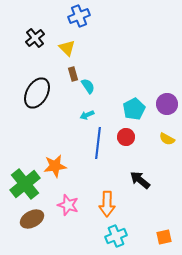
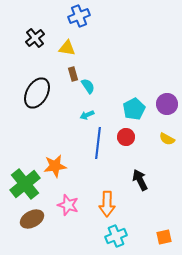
yellow triangle: rotated 36 degrees counterclockwise
black arrow: rotated 25 degrees clockwise
